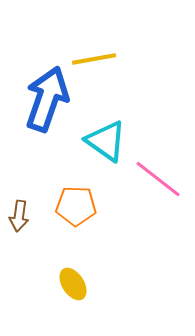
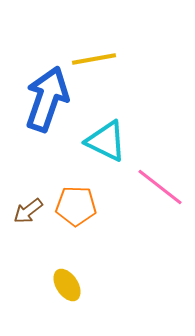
cyan triangle: rotated 9 degrees counterclockwise
pink line: moved 2 px right, 8 px down
brown arrow: moved 9 px right, 5 px up; rotated 44 degrees clockwise
yellow ellipse: moved 6 px left, 1 px down
